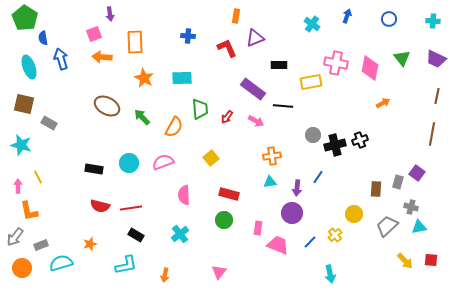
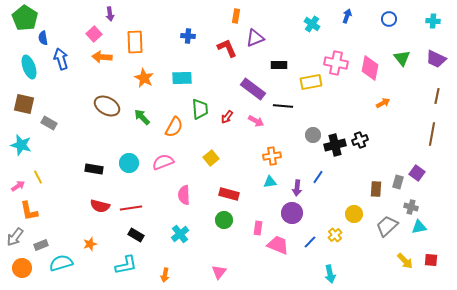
pink square at (94, 34): rotated 21 degrees counterclockwise
pink arrow at (18, 186): rotated 56 degrees clockwise
